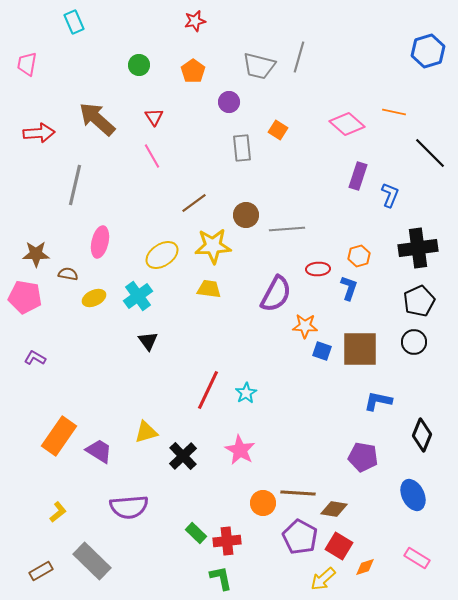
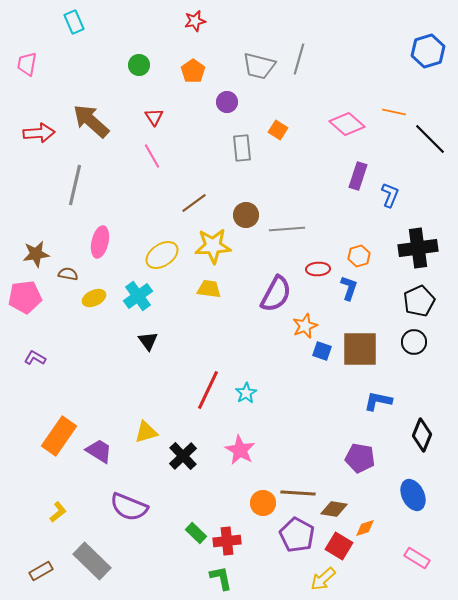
gray line at (299, 57): moved 2 px down
purple circle at (229, 102): moved 2 px left
brown arrow at (97, 119): moved 6 px left, 2 px down
black line at (430, 153): moved 14 px up
brown star at (36, 254): rotated 8 degrees counterclockwise
pink pentagon at (25, 297): rotated 16 degrees counterclockwise
orange star at (305, 326): rotated 25 degrees counterclockwise
purple pentagon at (363, 457): moved 3 px left, 1 px down
purple semicircle at (129, 507): rotated 27 degrees clockwise
purple pentagon at (300, 537): moved 3 px left, 2 px up
orange diamond at (365, 567): moved 39 px up
